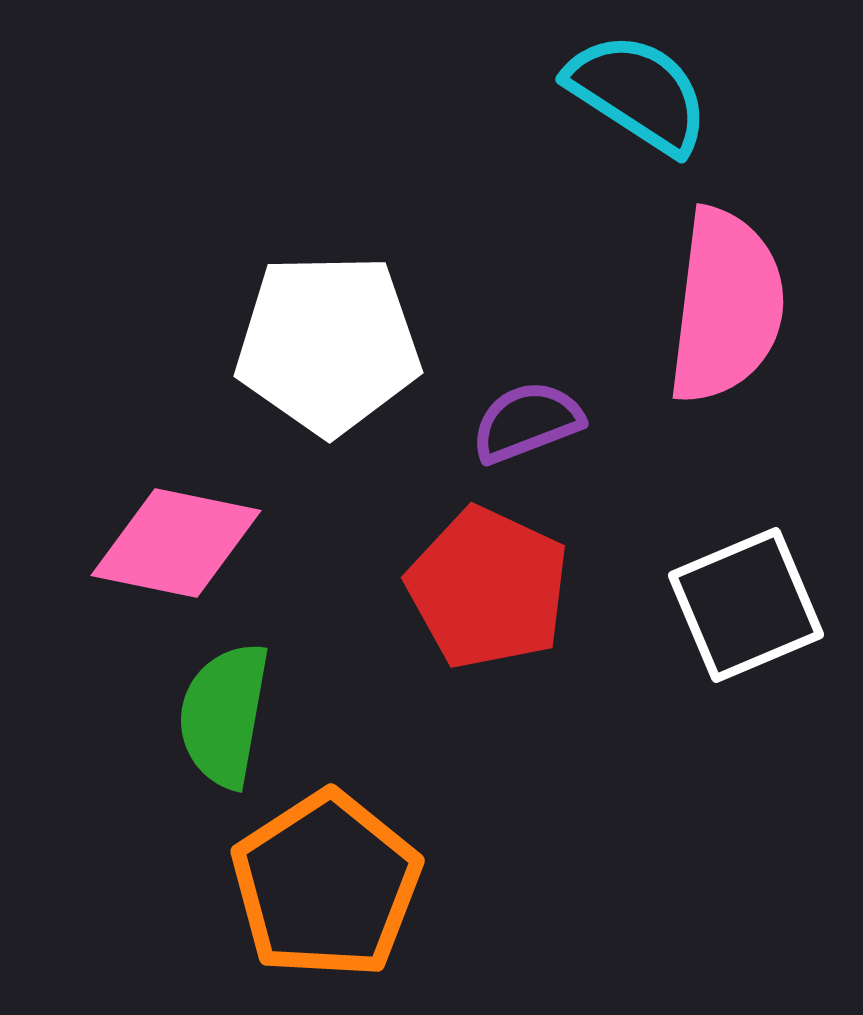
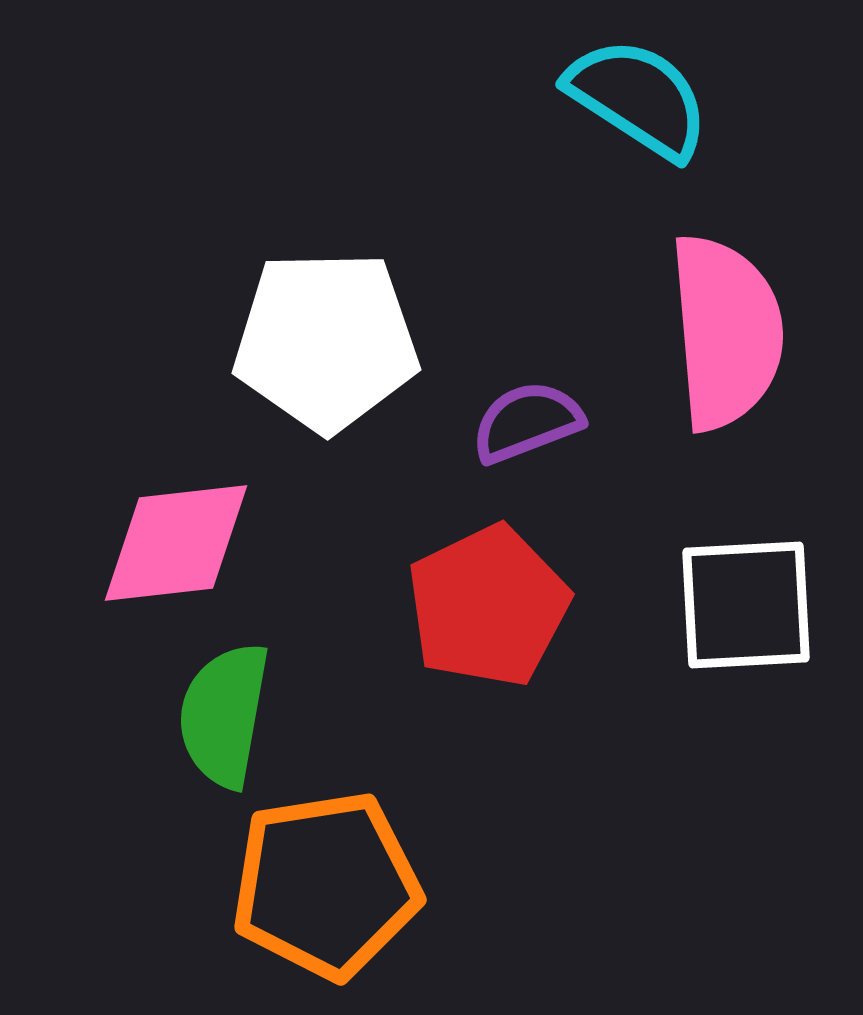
cyan semicircle: moved 5 px down
pink semicircle: moved 26 px down; rotated 12 degrees counterclockwise
white pentagon: moved 2 px left, 3 px up
pink diamond: rotated 18 degrees counterclockwise
red pentagon: moved 18 px down; rotated 21 degrees clockwise
white square: rotated 20 degrees clockwise
orange pentagon: rotated 24 degrees clockwise
